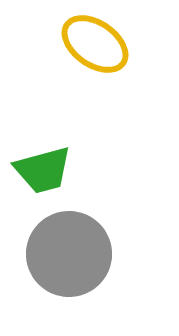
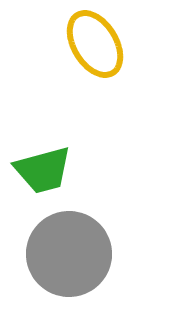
yellow ellipse: rotated 24 degrees clockwise
